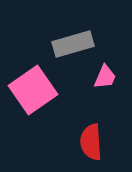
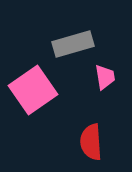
pink trapezoid: rotated 32 degrees counterclockwise
